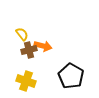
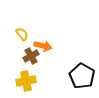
brown cross: moved 2 px right, 6 px down; rotated 14 degrees counterclockwise
black pentagon: moved 11 px right
yellow cross: rotated 30 degrees counterclockwise
